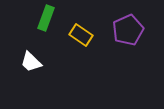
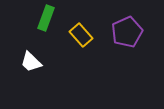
purple pentagon: moved 1 px left, 2 px down
yellow rectangle: rotated 15 degrees clockwise
